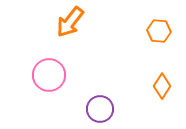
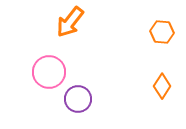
orange hexagon: moved 3 px right, 1 px down
pink circle: moved 3 px up
purple circle: moved 22 px left, 10 px up
